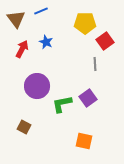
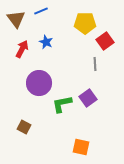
purple circle: moved 2 px right, 3 px up
orange square: moved 3 px left, 6 px down
